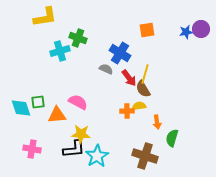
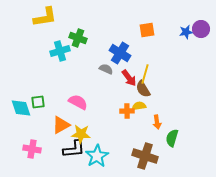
orange triangle: moved 4 px right, 10 px down; rotated 24 degrees counterclockwise
